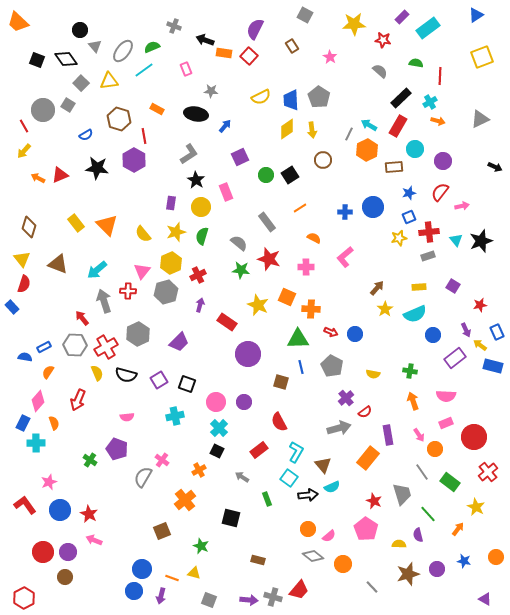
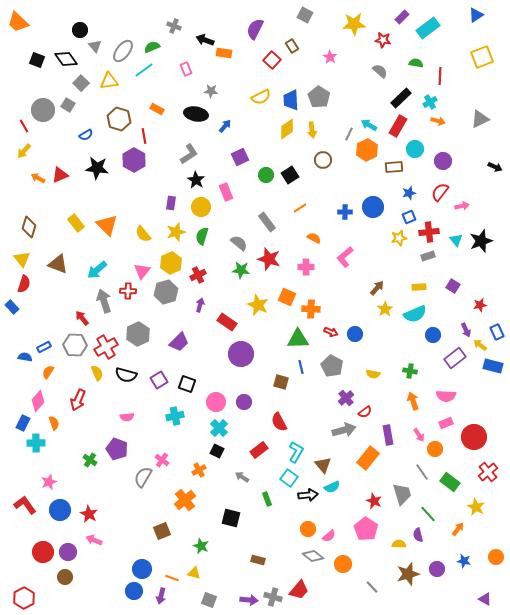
red square at (249, 56): moved 23 px right, 4 px down
purple circle at (248, 354): moved 7 px left
gray arrow at (339, 428): moved 5 px right, 2 px down
